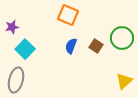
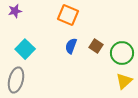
purple star: moved 3 px right, 16 px up
green circle: moved 15 px down
